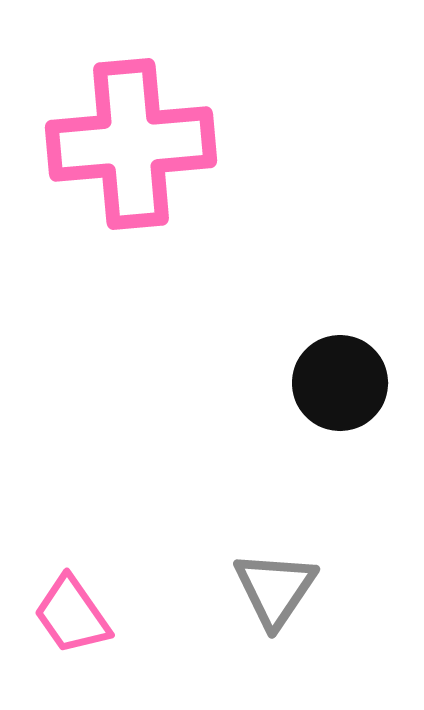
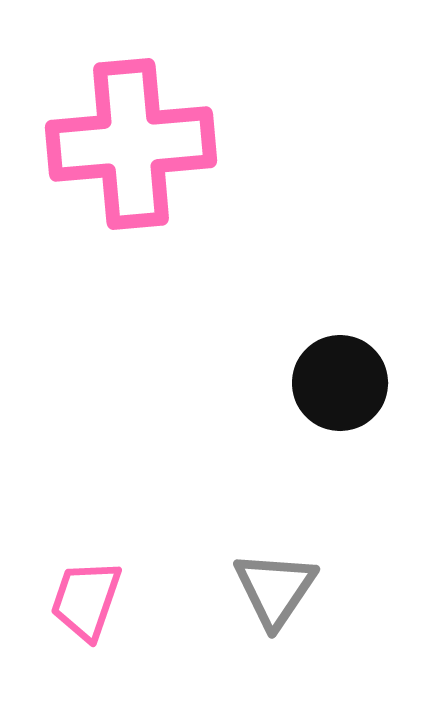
pink trapezoid: moved 14 px right, 15 px up; rotated 54 degrees clockwise
